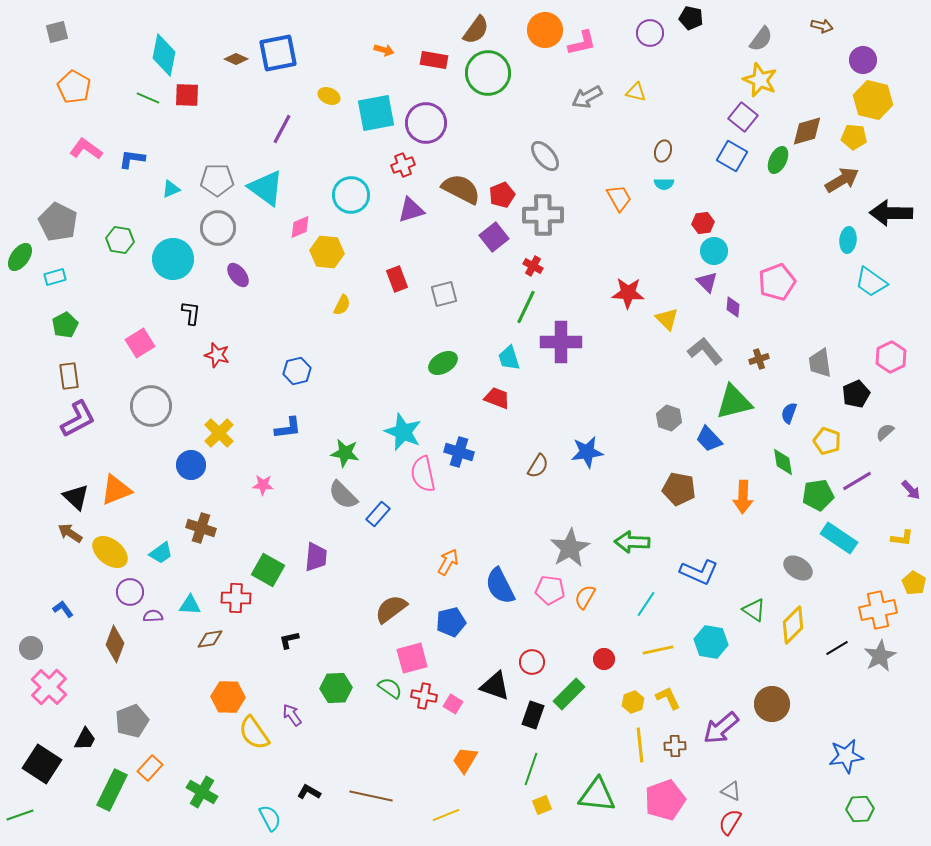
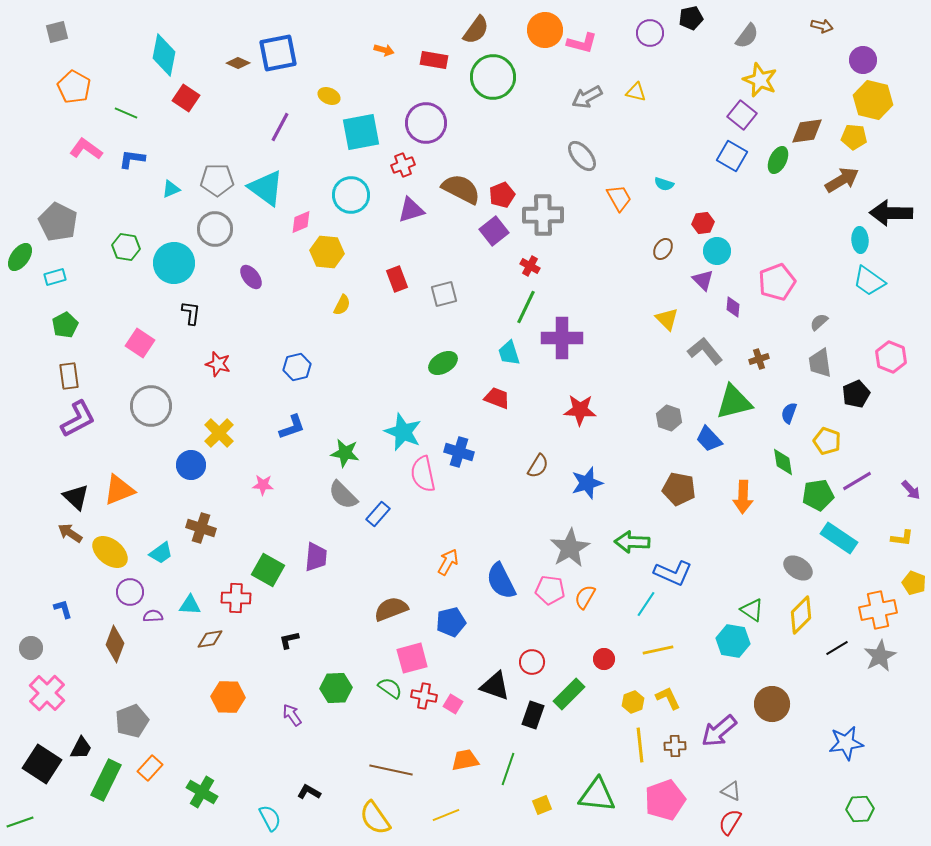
black pentagon at (691, 18): rotated 25 degrees counterclockwise
gray semicircle at (761, 39): moved 14 px left, 3 px up
pink L-shape at (582, 43): rotated 28 degrees clockwise
brown diamond at (236, 59): moved 2 px right, 4 px down
green circle at (488, 73): moved 5 px right, 4 px down
red square at (187, 95): moved 1 px left, 3 px down; rotated 32 degrees clockwise
green line at (148, 98): moved 22 px left, 15 px down
cyan square at (376, 113): moved 15 px left, 19 px down
purple square at (743, 117): moved 1 px left, 2 px up
purple line at (282, 129): moved 2 px left, 2 px up
brown diamond at (807, 131): rotated 8 degrees clockwise
brown ellipse at (663, 151): moved 98 px down; rotated 15 degrees clockwise
gray ellipse at (545, 156): moved 37 px right
cyan semicircle at (664, 184): rotated 18 degrees clockwise
pink diamond at (300, 227): moved 1 px right, 5 px up
gray circle at (218, 228): moved 3 px left, 1 px down
purple square at (494, 237): moved 6 px up
green hexagon at (120, 240): moved 6 px right, 7 px down
cyan ellipse at (848, 240): moved 12 px right; rotated 10 degrees counterclockwise
cyan circle at (714, 251): moved 3 px right
cyan circle at (173, 259): moved 1 px right, 4 px down
red cross at (533, 266): moved 3 px left
purple ellipse at (238, 275): moved 13 px right, 2 px down
purple triangle at (707, 282): moved 4 px left, 2 px up
cyan trapezoid at (871, 282): moved 2 px left, 1 px up
red star at (628, 293): moved 48 px left, 117 px down
purple cross at (561, 342): moved 1 px right, 4 px up
pink square at (140, 343): rotated 24 degrees counterclockwise
red star at (217, 355): moved 1 px right, 9 px down
pink hexagon at (891, 357): rotated 12 degrees counterclockwise
cyan trapezoid at (509, 358): moved 5 px up
blue hexagon at (297, 371): moved 4 px up
blue L-shape at (288, 428): moved 4 px right, 1 px up; rotated 12 degrees counterclockwise
gray semicircle at (885, 432): moved 66 px left, 110 px up
blue star at (587, 452): moved 31 px down; rotated 8 degrees counterclockwise
orange triangle at (116, 490): moved 3 px right
blue L-shape at (699, 572): moved 26 px left, 1 px down
yellow pentagon at (914, 583): rotated 10 degrees counterclockwise
blue semicircle at (500, 586): moved 1 px right, 5 px up
blue L-shape at (63, 609): rotated 20 degrees clockwise
brown semicircle at (391, 609): rotated 16 degrees clockwise
green triangle at (754, 610): moved 2 px left
yellow diamond at (793, 625): moved 8 px right, 10 px up
cyan hexagon at (711, 642): moved 22 px right, 1 px up
pink cross at (49, 687): moved 2 px left, 6 px down
purple arrow at (721, 728): moved 2 px left, 3 px down
yellow semicircle at (254, 733): moved 121 px right, 85 px down
black trapezoid at (85, 739): moved 4 px left, 9 px down
blue star at (846, 756): moved 13 px up
orange trapezoid at (465, 760): rotated 48 degrees clockwise
green line at (531, 769): moved 23 px left
green rectangle at (112, 790): moved 6 px left, 10 px up
brown line at (371, 796): moved 20 px right, 26 px up
green line at (20, 815): moved 7 px down
